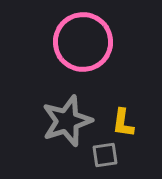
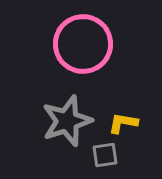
pink circle: moved 2 px down
yellow L-shape: rotated 92 degrees clockwise
